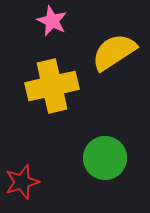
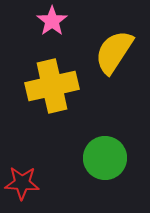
pink star: rotated 12 degrees clockwise
yellow semicircle: rotated 24 degrees counterclockwise
red star: moved 1 px down; rotated 20 degrees clockwise
